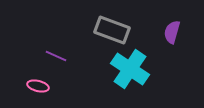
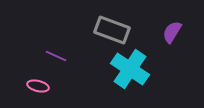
purple semicircle: rotated 15 degrees clockwise
